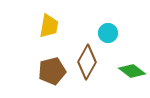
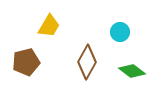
yellow trapezoid: rotated 20 degrees clockwise
cyan circle: moved 12 px right, 1 px up
brown pentagon: moved 26 px left, 9 px up
